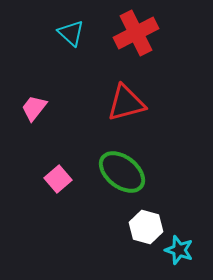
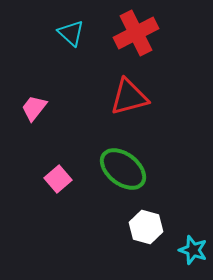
red triangle: moved 3 px right, 6 px up
green ellipse: moved 1 px right, 3 px up
cyan star: moved 14 px right
